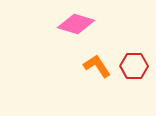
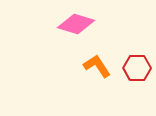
red hexagon: moved 3 px right, 2 px down
